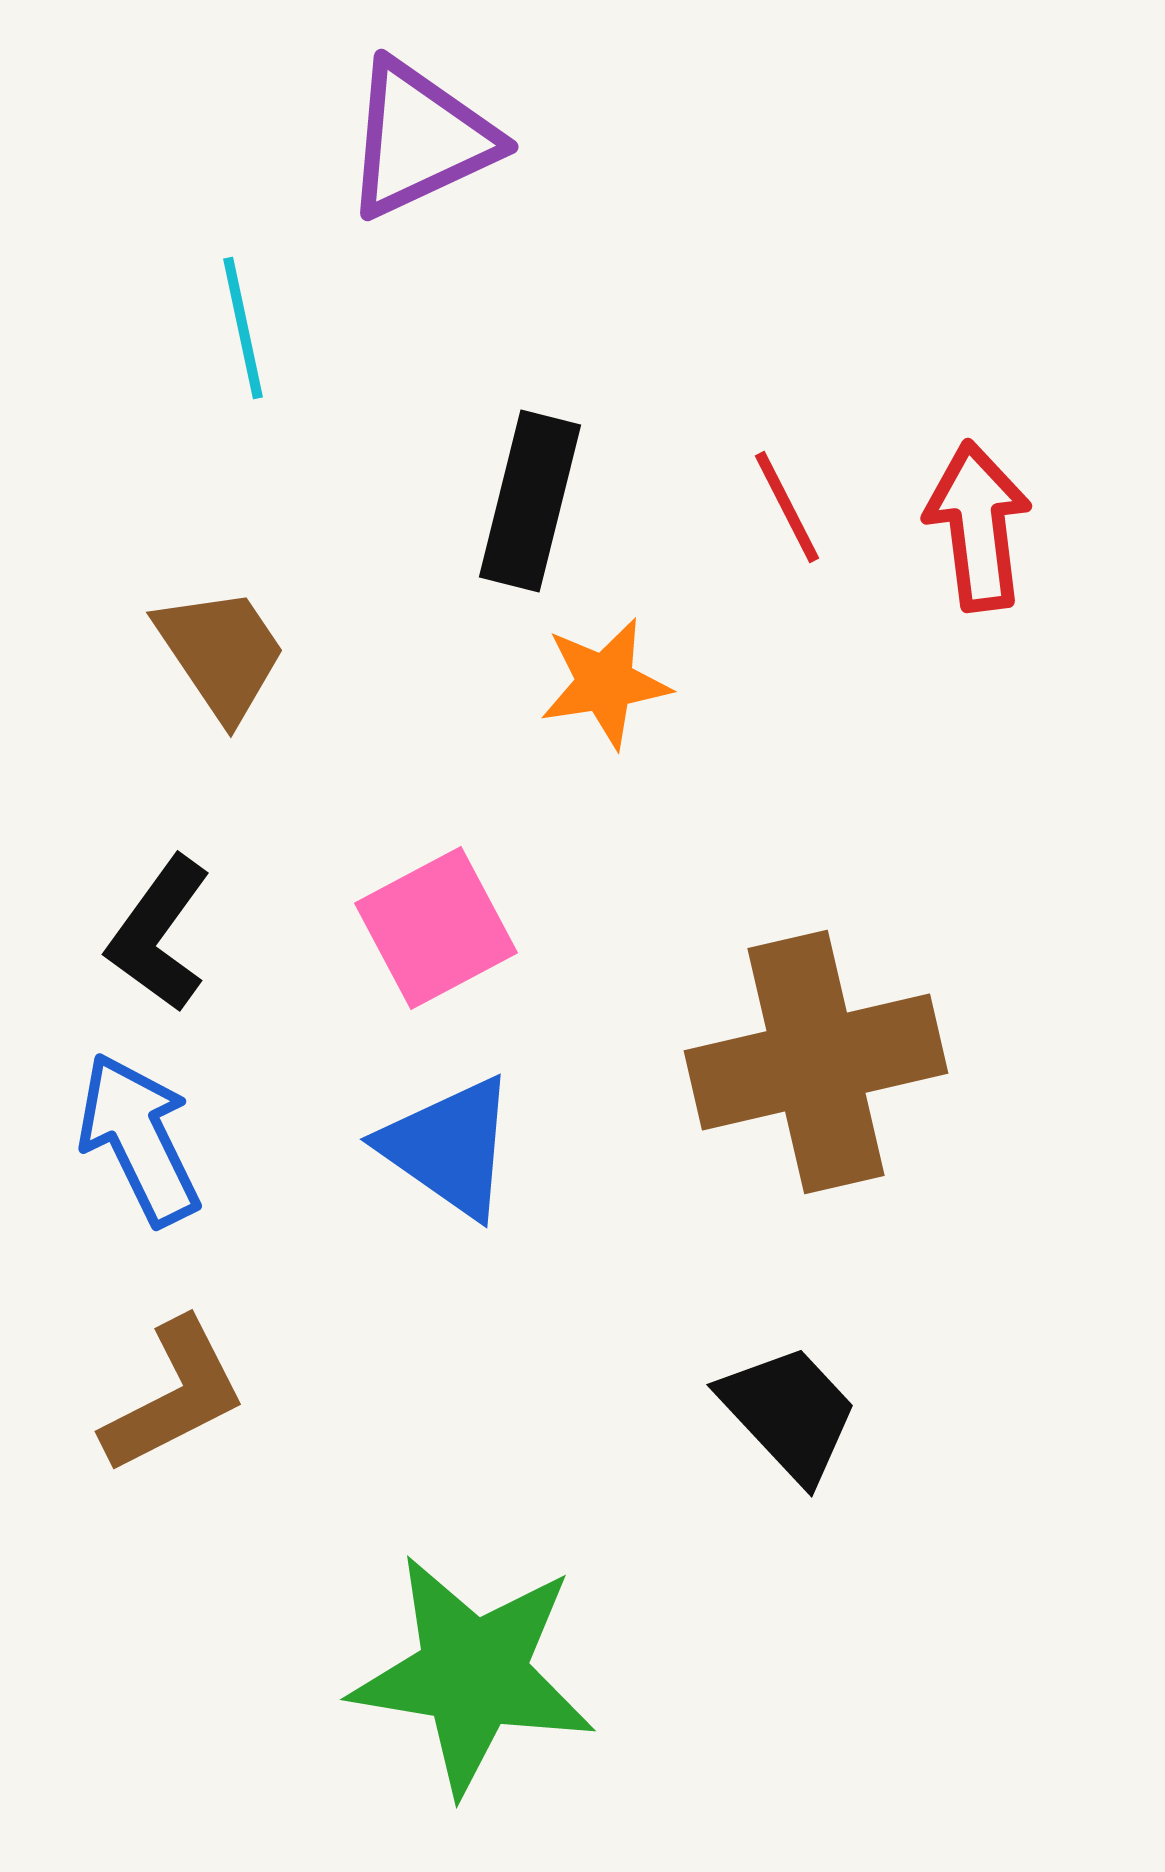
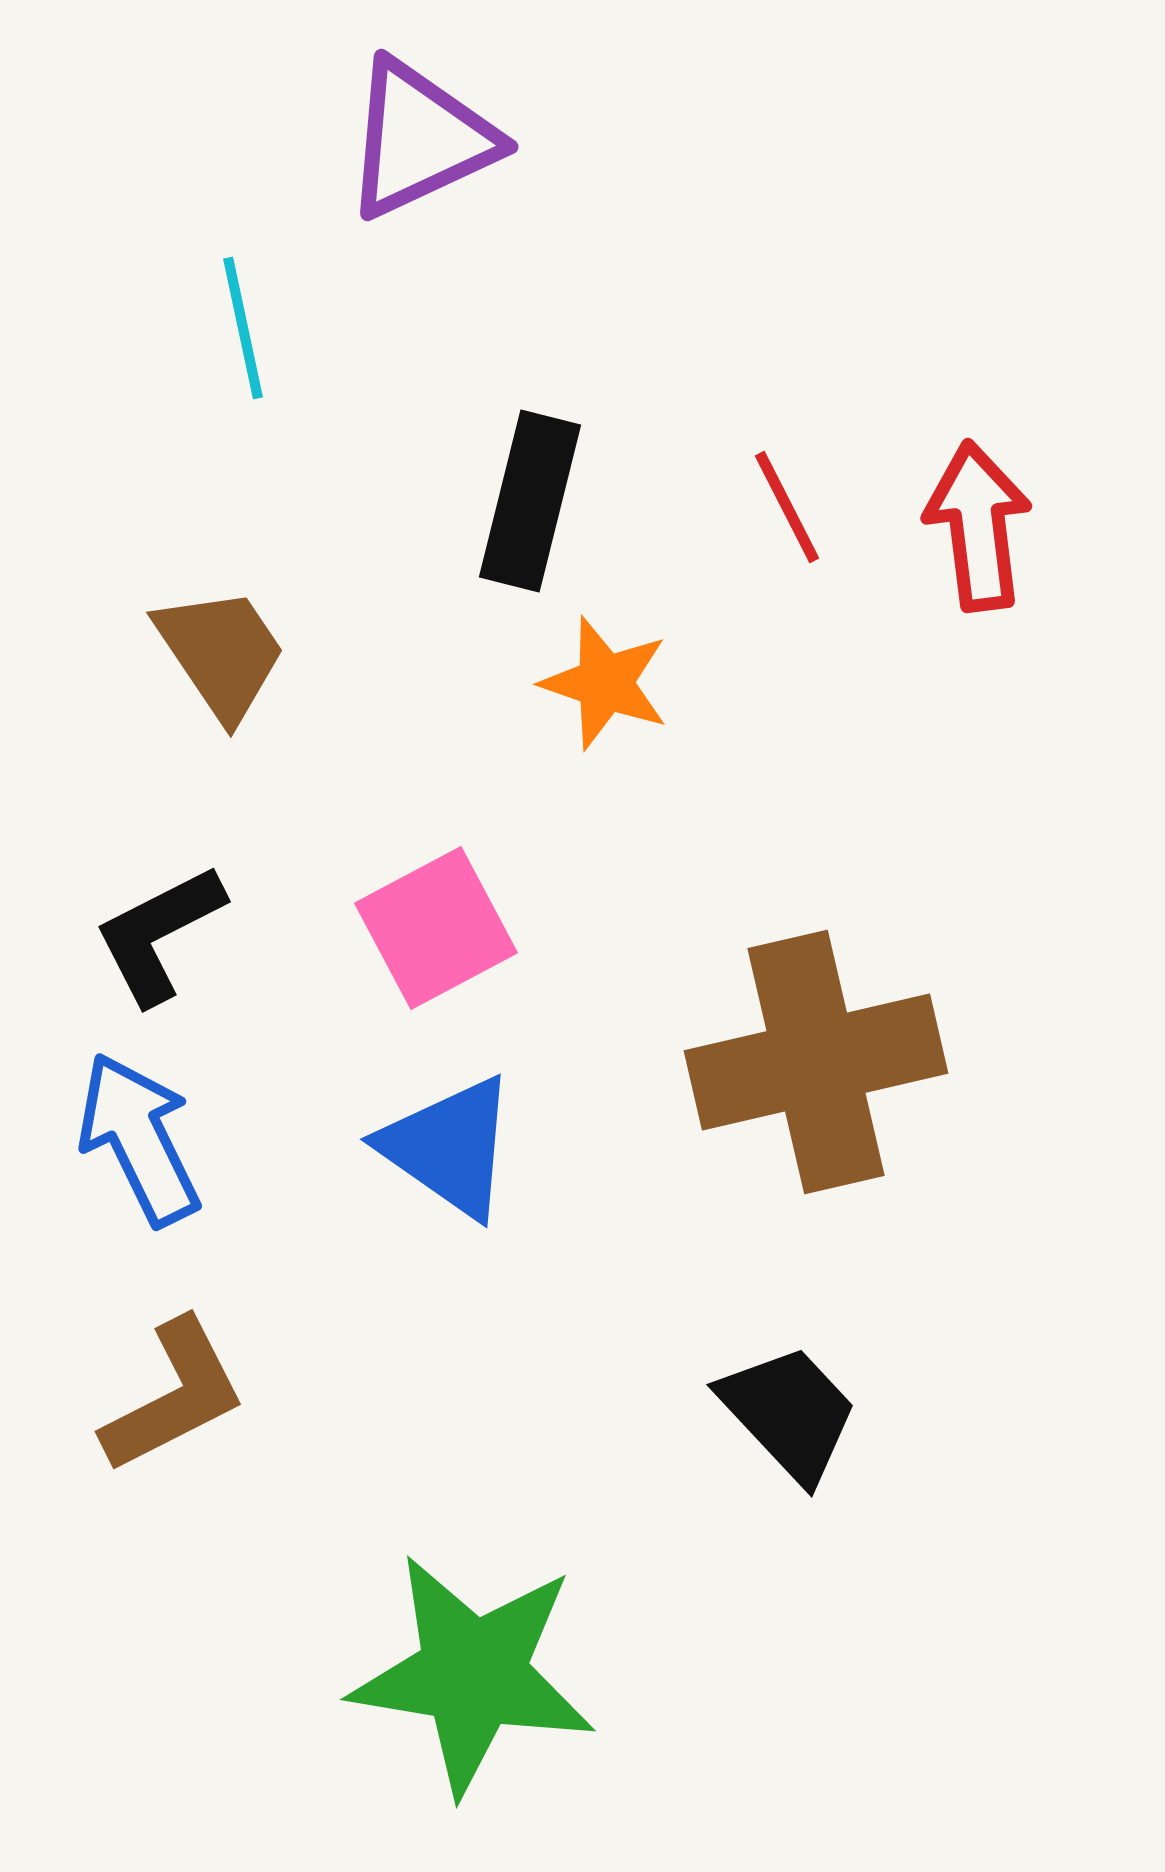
orange star: rotated 28 degrees clockwise
black L-shape: rotated 27 degrees clockwise
